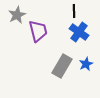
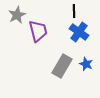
blue star: rotated 24 degrees counterclockwise
